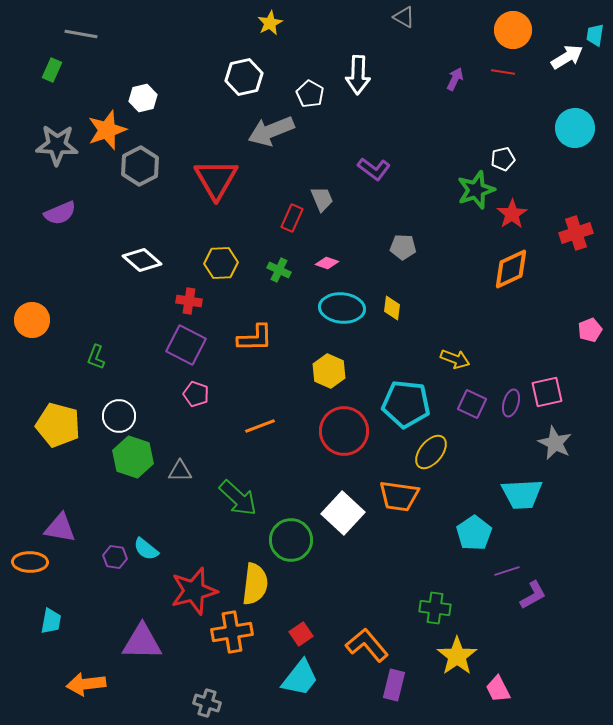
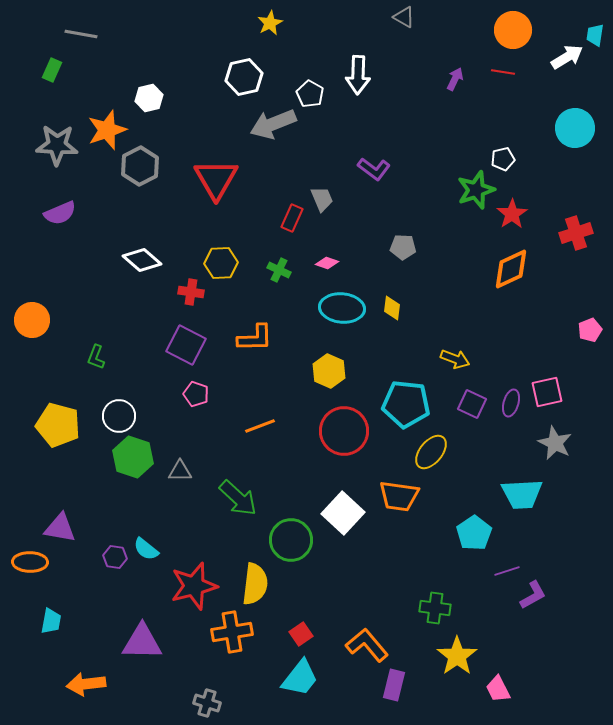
white hexagon at (143, 98): moved 6 px right
gray arrow at (271, 131): moved 2 px right, 7 px up
red cross at (189, 301): moved 2 px right, 9 px up
red star at (194, 591): moved 5 px up
